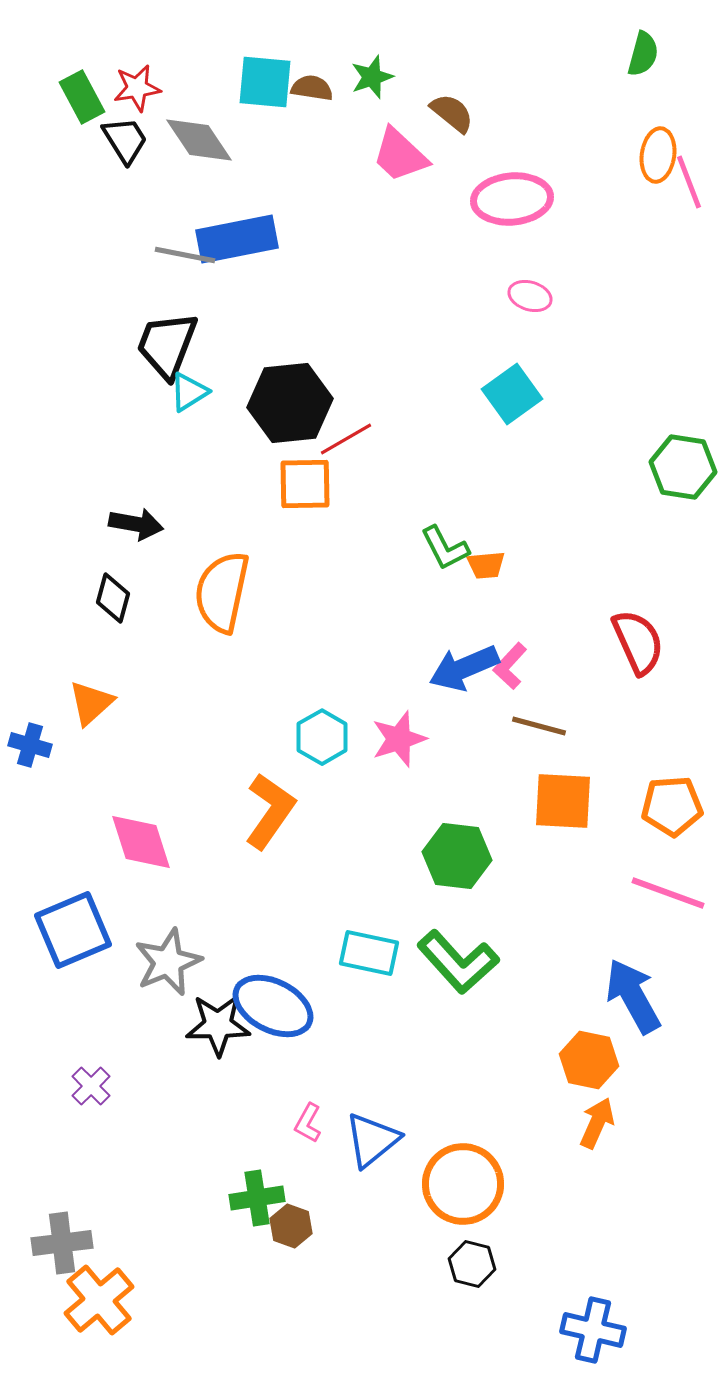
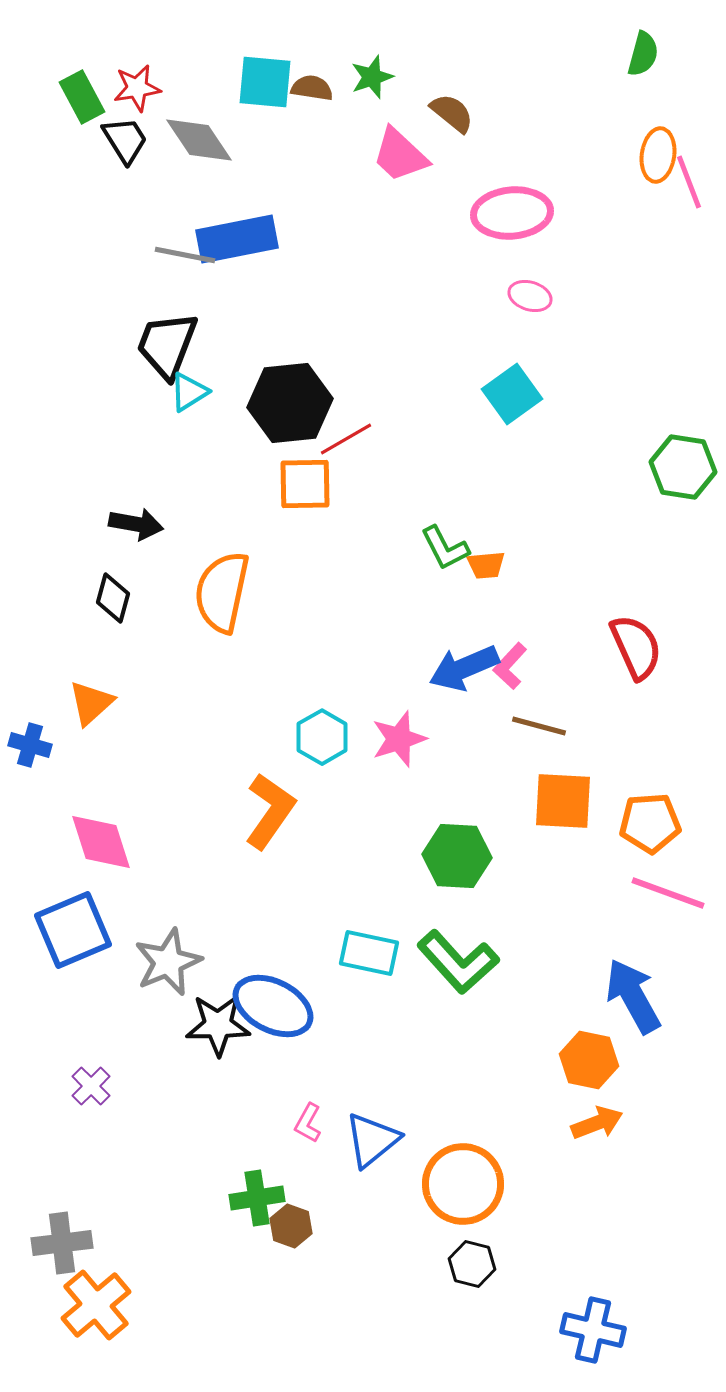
pink ellipse at (512, 199): moved 14 px down
red semicircle at (638, 642): moved 2 px left, 5 px down
orange pentagon at (672, 806): moved 22 px left, 17 px down
pink diamond at (141, 842): moved 40 px left
green hexagon at (457, 856): rotated 4 degrees counterclockwise
orange arrow at (597, 1123): rotated 45 degrees clockwise
orange cross at (99, 1300): moved 3 px left, 5 px down
